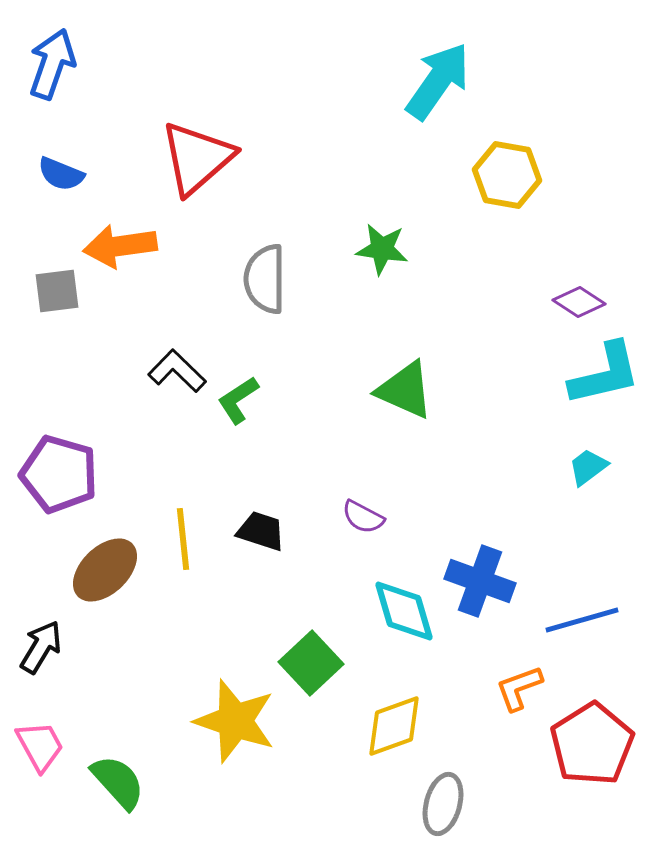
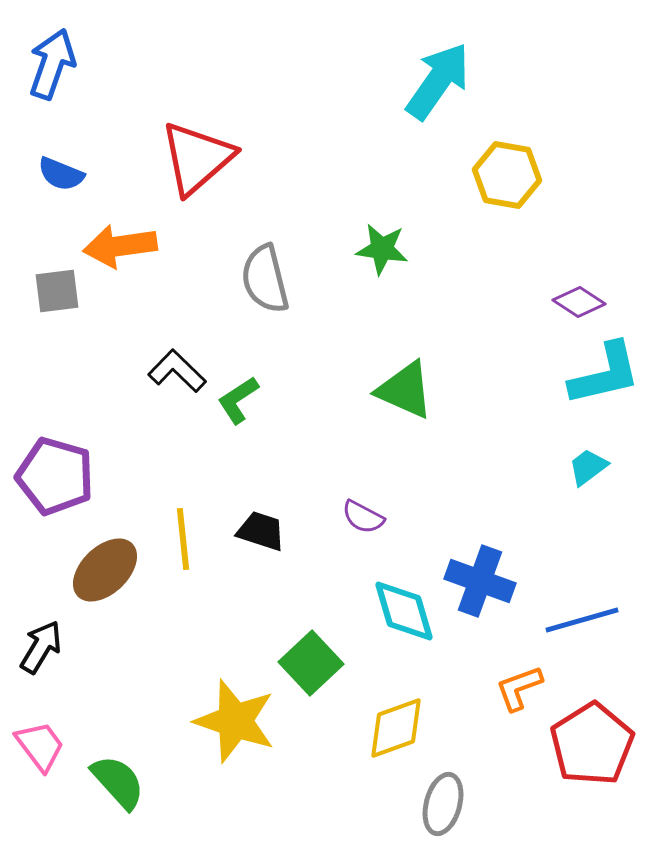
gray semicircle: rotated 14 degrees counterclockwise
purple pentagon: moved 4 px left, 2 px down
yellow diamond: moved 2 px right, 2 px down
pink trapezoid: rotated 8 degrees counterclockwise
